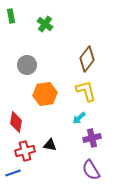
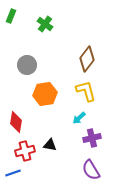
green rectangle: rotated 32 degrees clockwise
